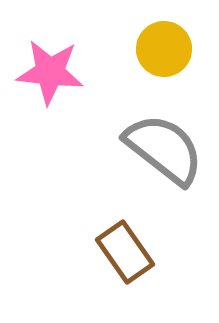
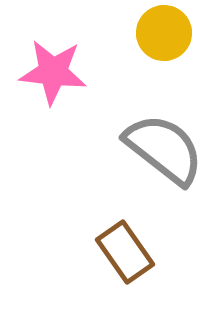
yellow circle: moved 16 px up
pink star: moved 3 px right
